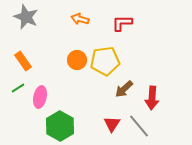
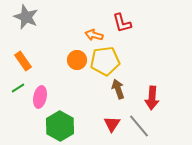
orange arrow: moved 14 px right, 16 px down
red L-shape: rotated 105 degrees counterclockwise
brown arrow: moved 6 px left; rotated 114 degrees clockwise
